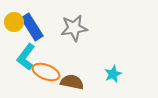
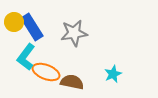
gray star: moved 5 px down
